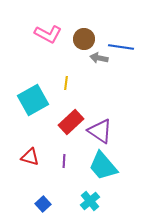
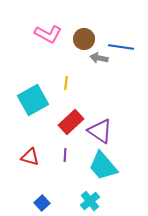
purple line: moved 1 px right, 6 px up
blue square: moved 1 px left, 1 px up
